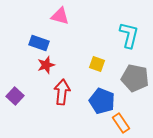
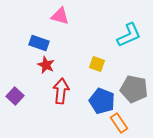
cyan L-shape: rotated 52 degrees clockwise
red star: rotated 30 degrees counterclockwise
gray pentagon: moved 1 px left, 11 px down
red arrow: moved 1 px left, 1 px up
orange rectangle: moved 2 px left
